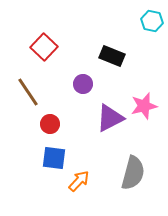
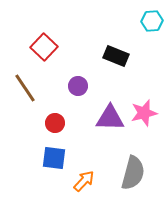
cyan hexagon: rotated 15 degrees counterclockwise
black rectangle: moved 4 px right
purple circle: moved 5 px left, 2 px down
brown line: moved 3 px left, 4 px up
pink star: moved 7 px down
purple triangle: rotated 28 degrees clockwise
red circle: moved 5 px right, 1 px up
orange arrow: moved 5 px right
